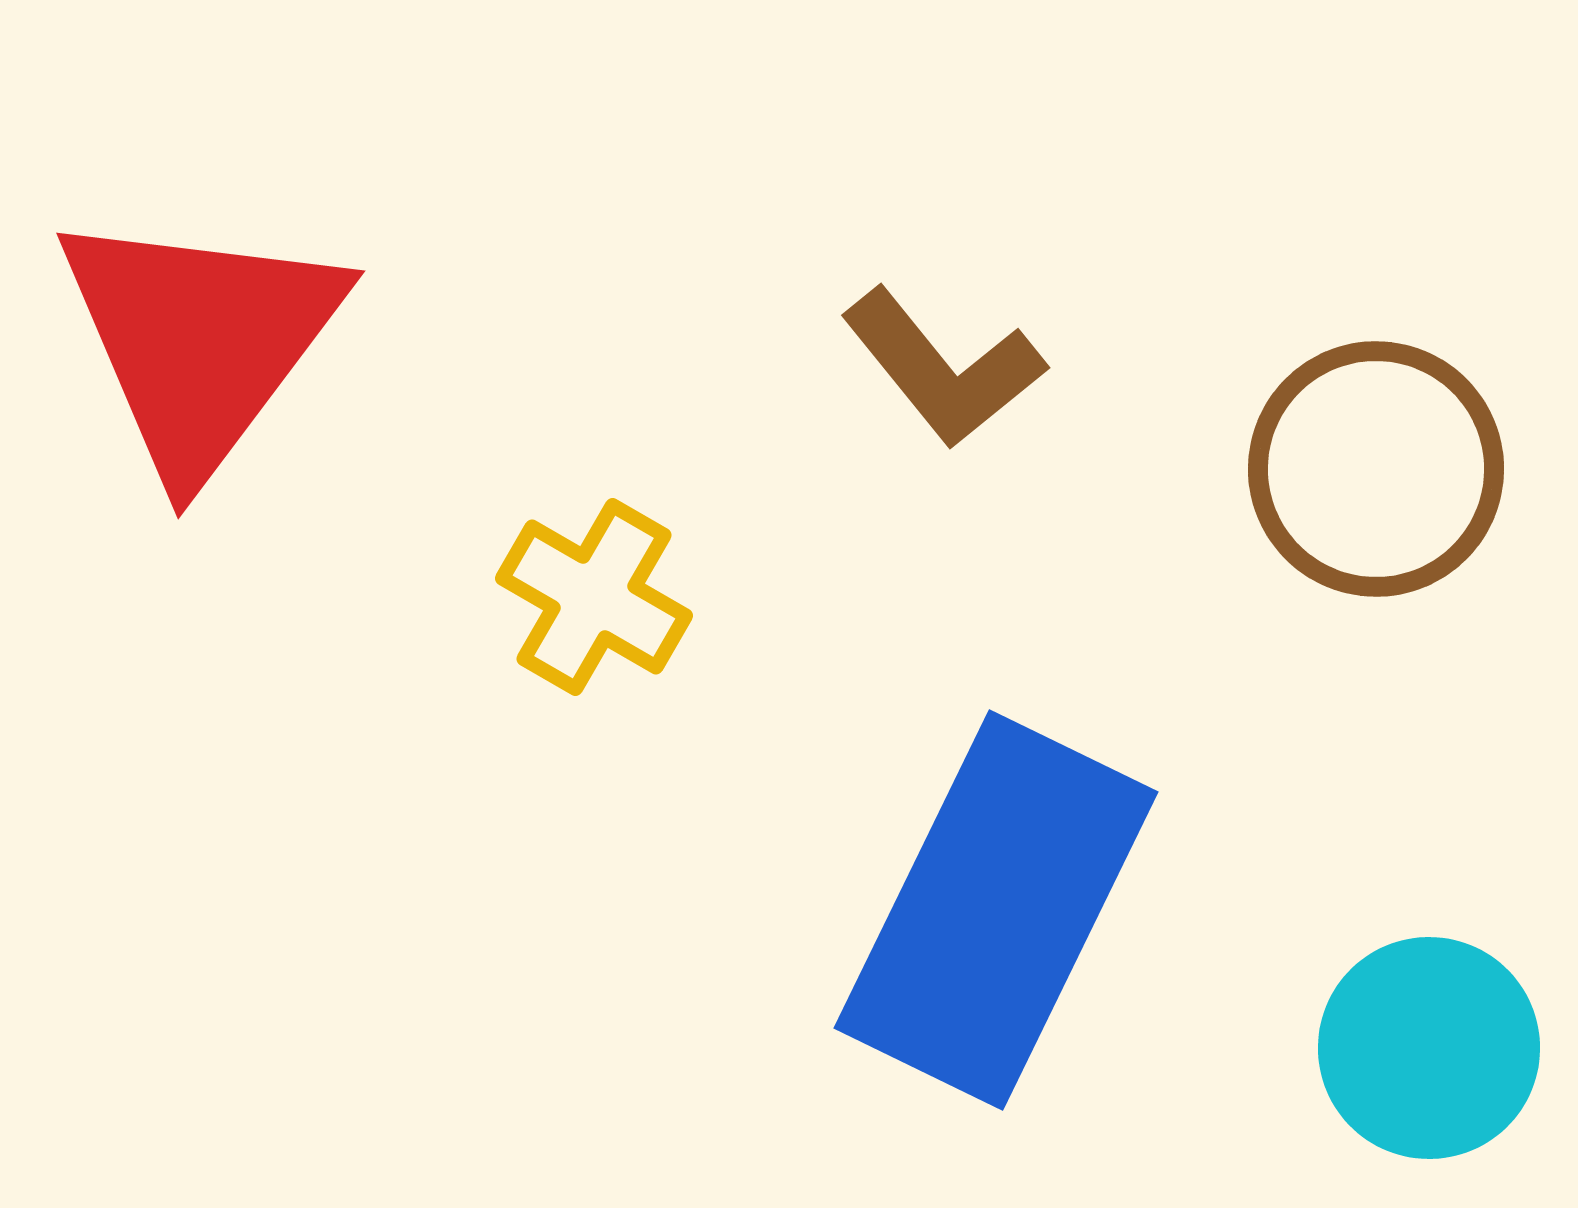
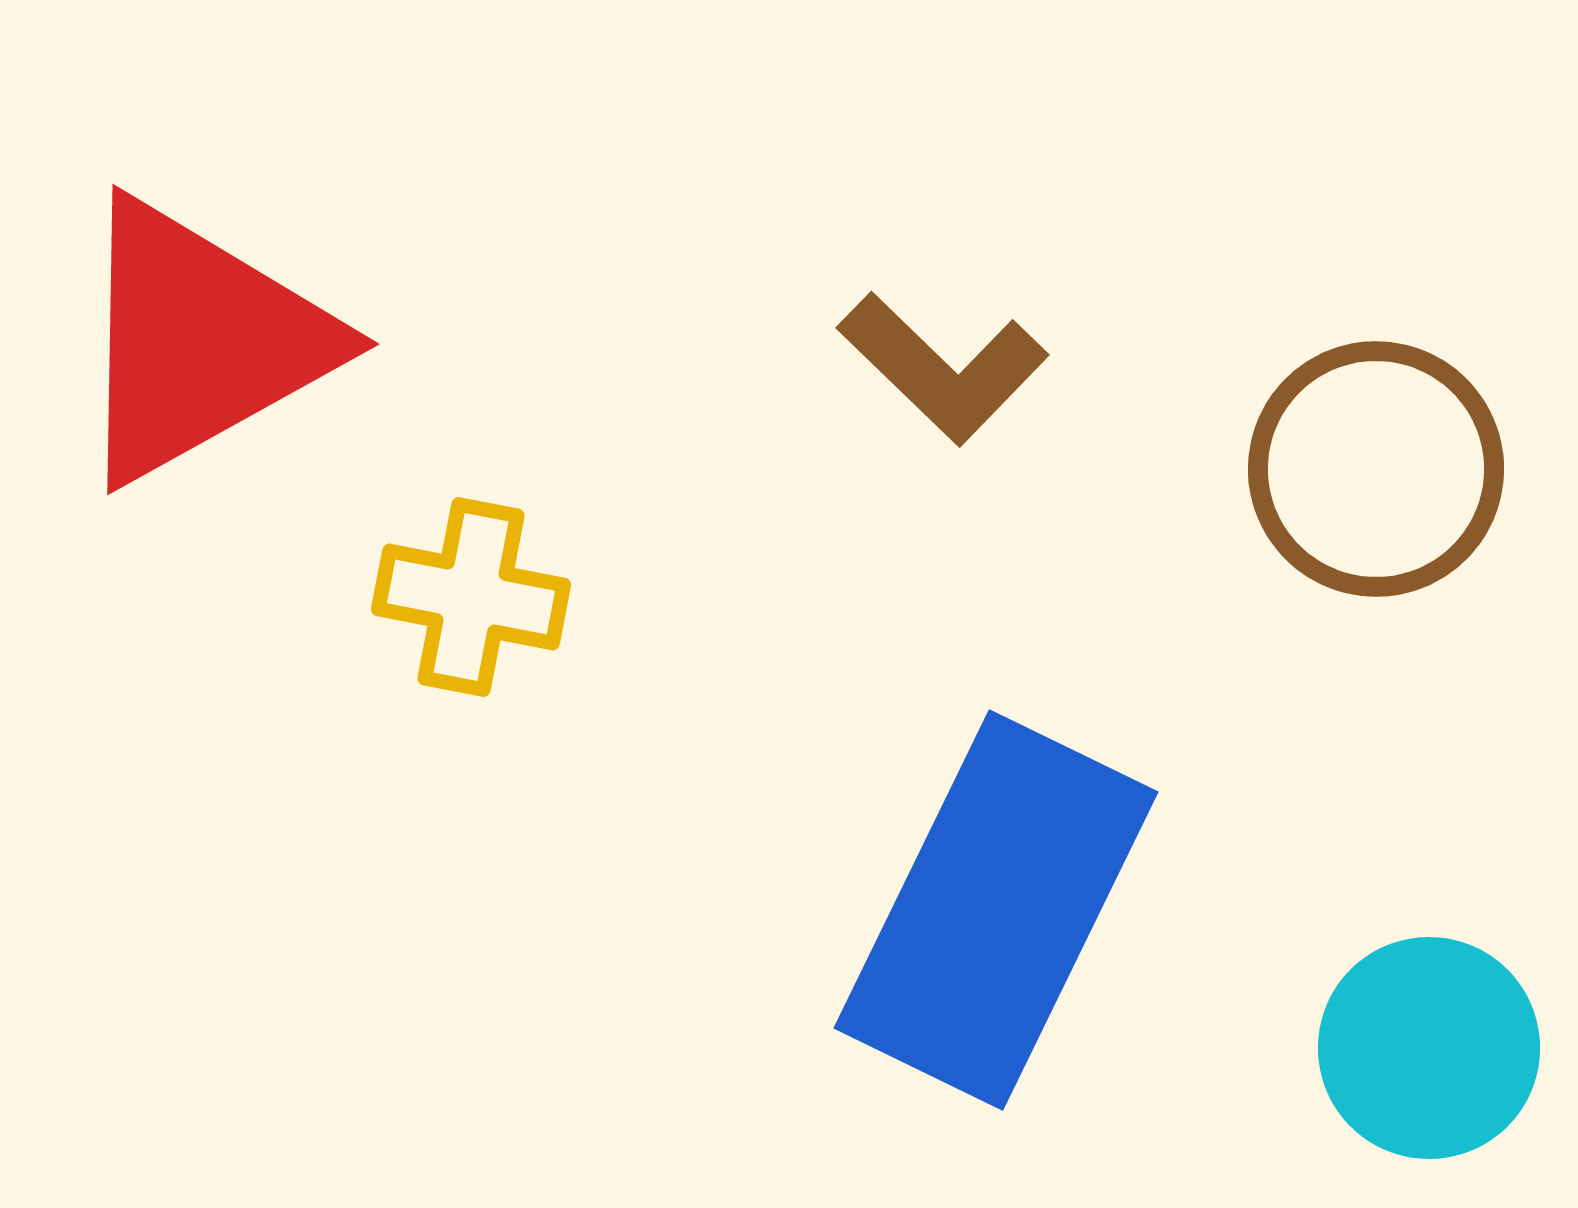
red triangle: rotated 24 degrees clockwise
brown L-shape: rotated 7 degrees counterclockwise
yellow cross: moved 123 px left; rotated 19 degrees counterclockwise
